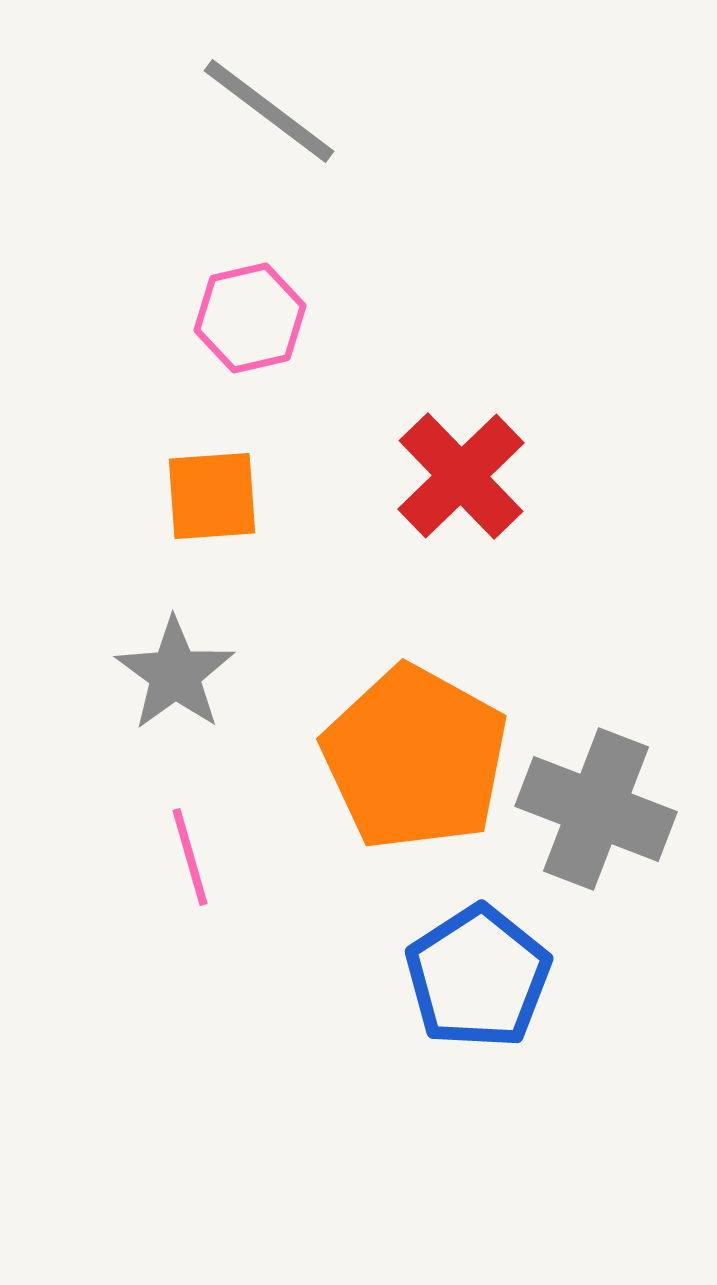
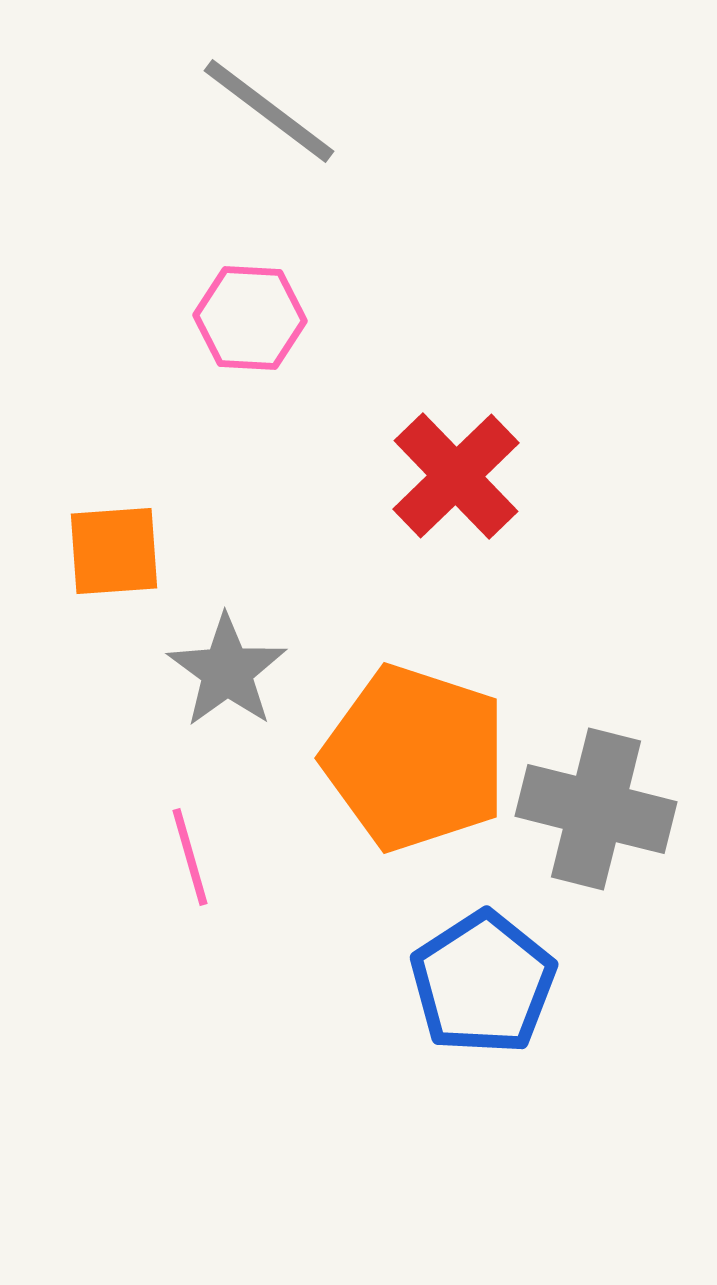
pink hexagon: rotated 16 degrees clockwise
red cross: moved 5 px left
orange square: moved 98 px left, 55 px down
gray star: moved 52 px right, 3 px up
orange pentagon: rotated 11 degrees counterclockwise
gray cross: rotated 7 degrees counterclockwise
blue pentagon: moved 5 px right, 6 px down
